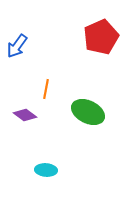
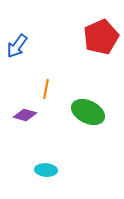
purple diamond: rotated 20 degrees counterclockwise
